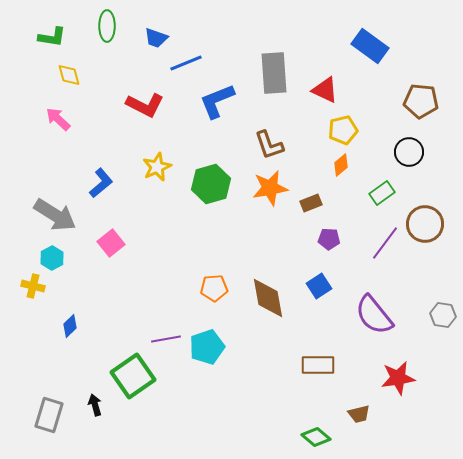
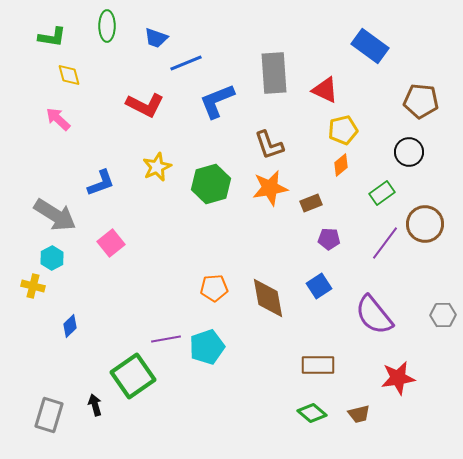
blue L-shape at (101, 183): rotated 20 degrees clockwise
gray hexagon at (443, 315): rotated 10 degrees counterclockwise
green diamond at (316, 437): moved 4 px left, 24 px up
